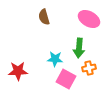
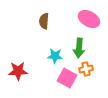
brown semicircle: moved 4 px down; rotated 21 degrees clockwise
cyan star: moved 3 px up
orange cross: moved 3 px left, 1 px down
pink square: moved 1 px right, 1 px up
